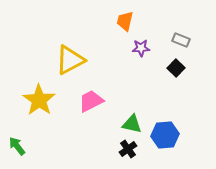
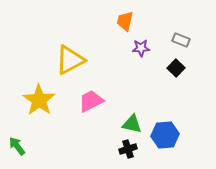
black cross: rotated 18 degrees clockwise
